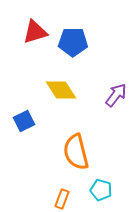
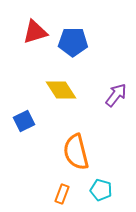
orange rectangle: moved 5 px up
